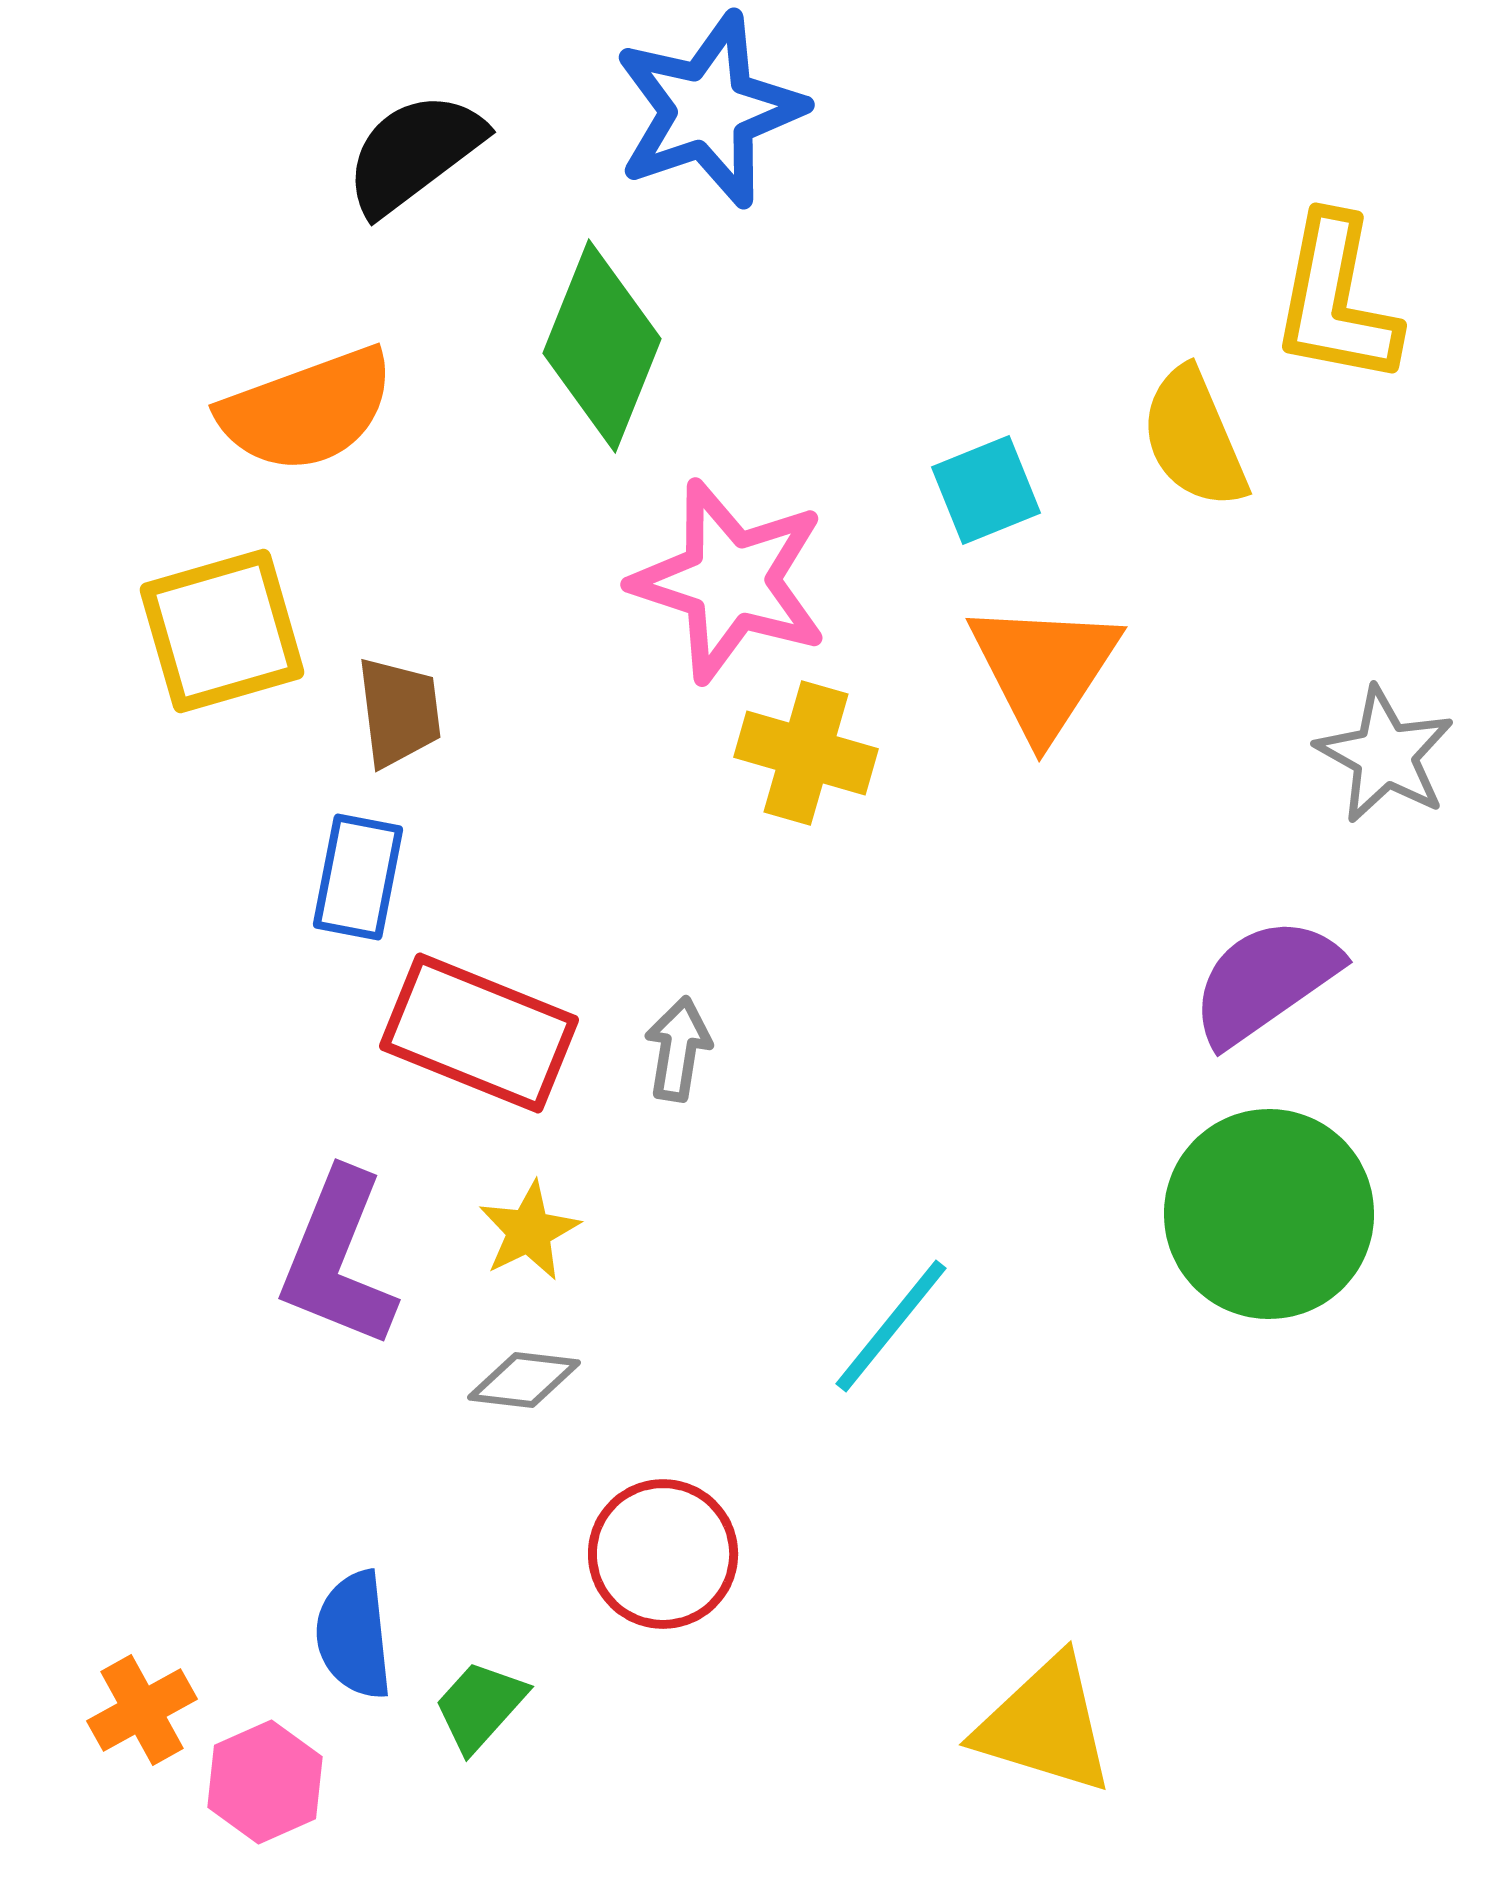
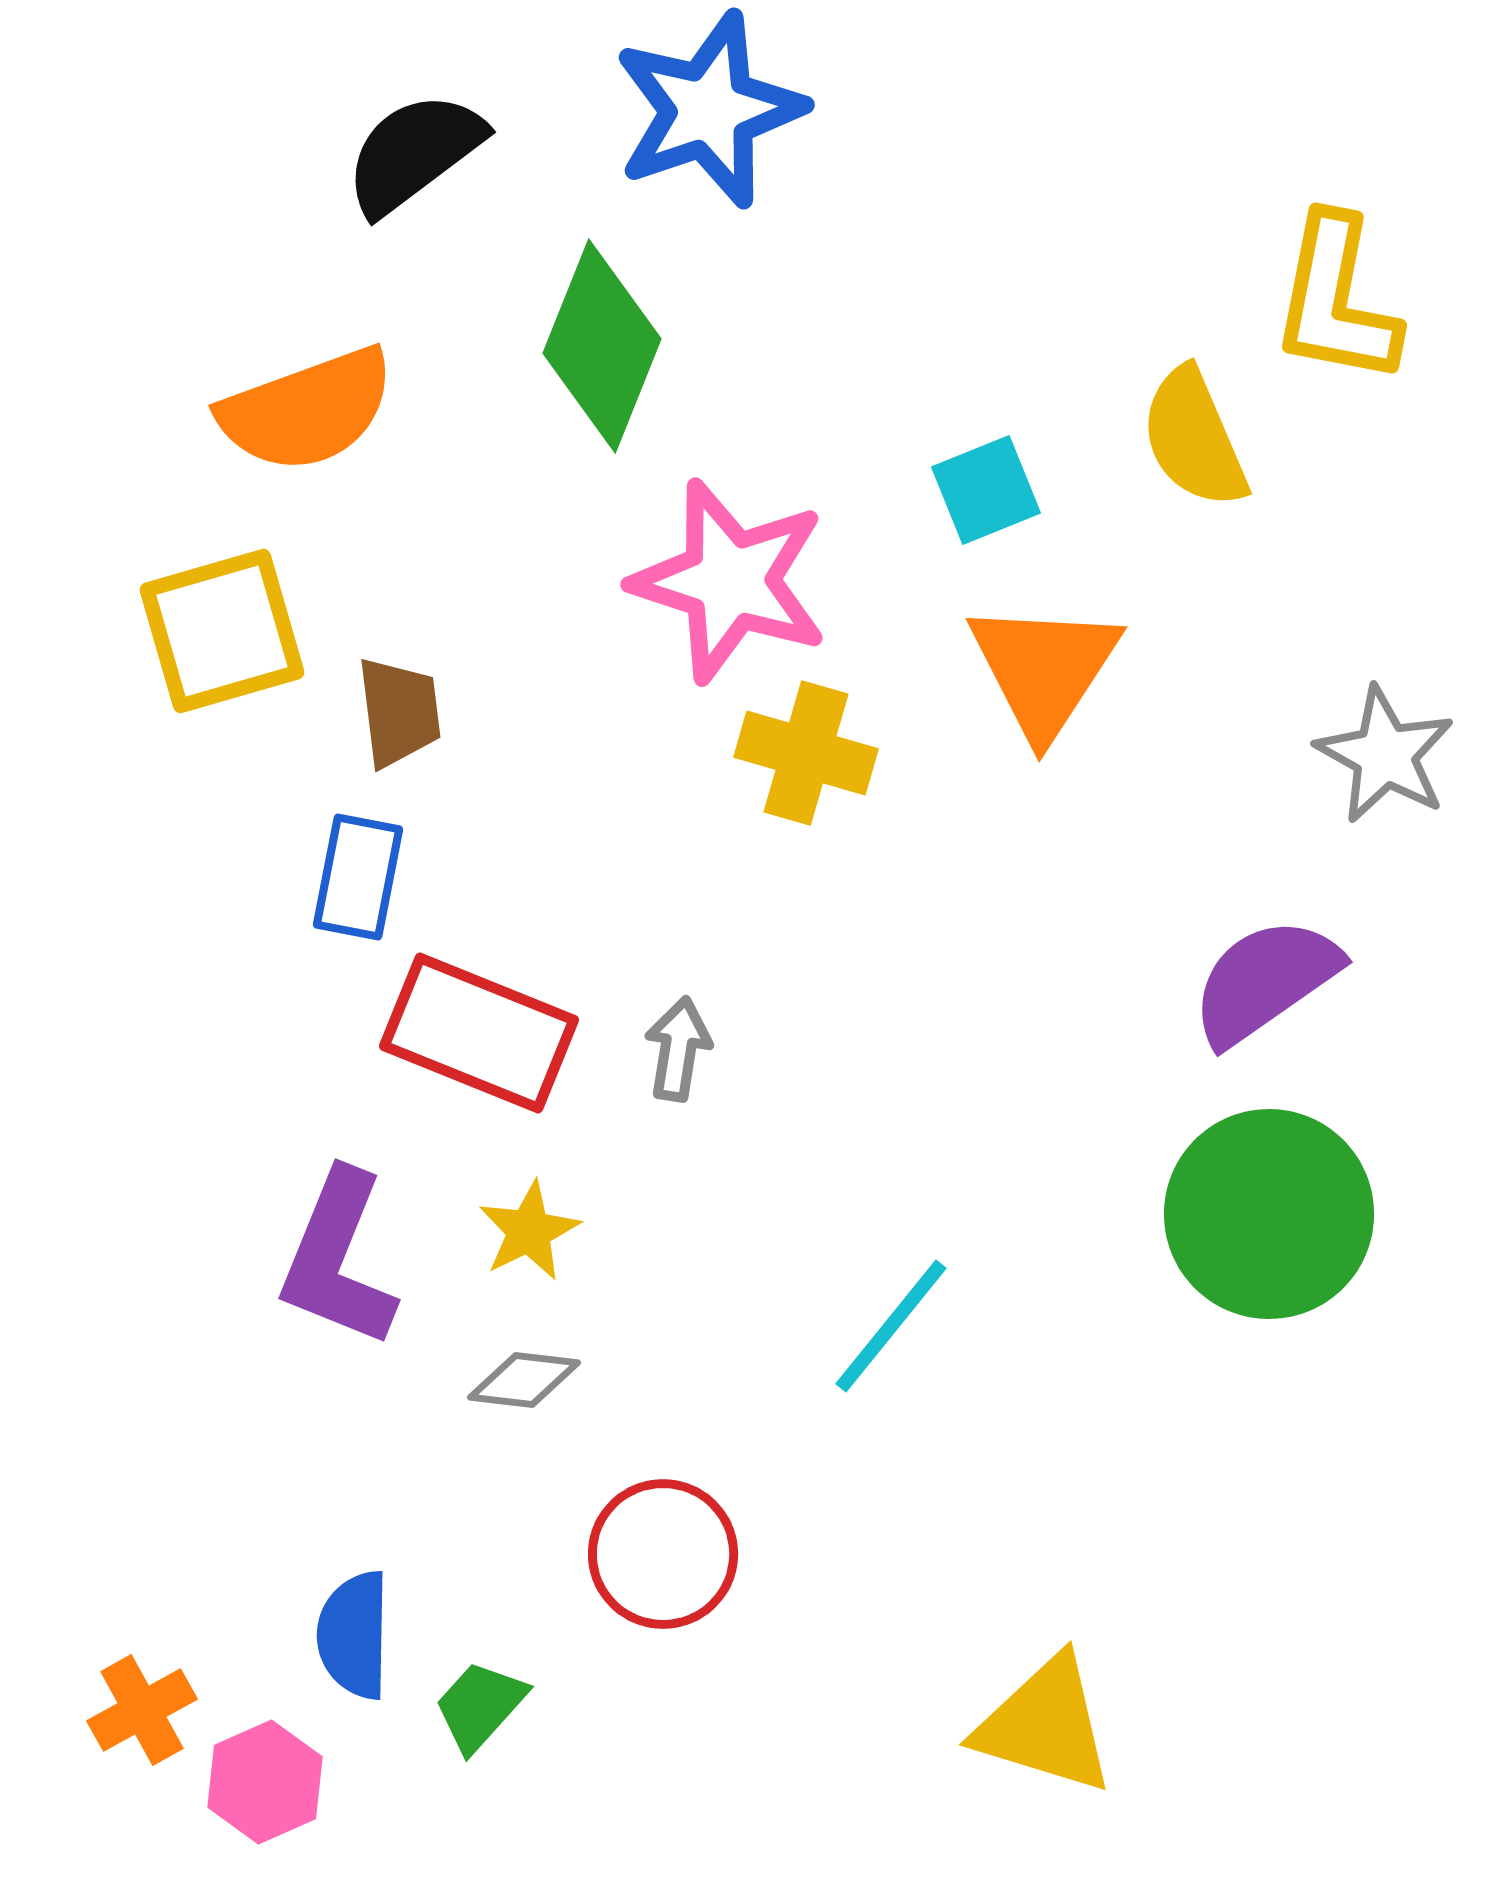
blue semicircle: rotated 7 degrees clockwise
